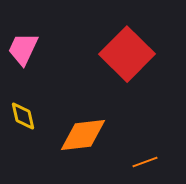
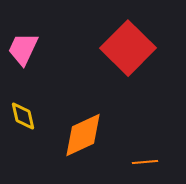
red square: moved 1 px right, 6 px up
orange diamond: rotated 18 degrees counterclockwise
orange line: rotated 15 degrees clockwise
